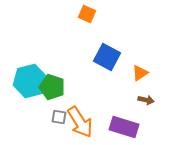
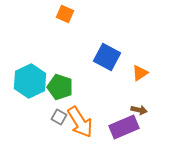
orange square: moved 22 px left
cyan hexagon: rotated 12 degrees counterclockwise
green pentagon: moved 8 px right
brown arrow: moved 7 px left, 10 px down
gray square: rotated 21 degrees clockwise
purple rectangle: rotated 40 degrees counterclockwise
